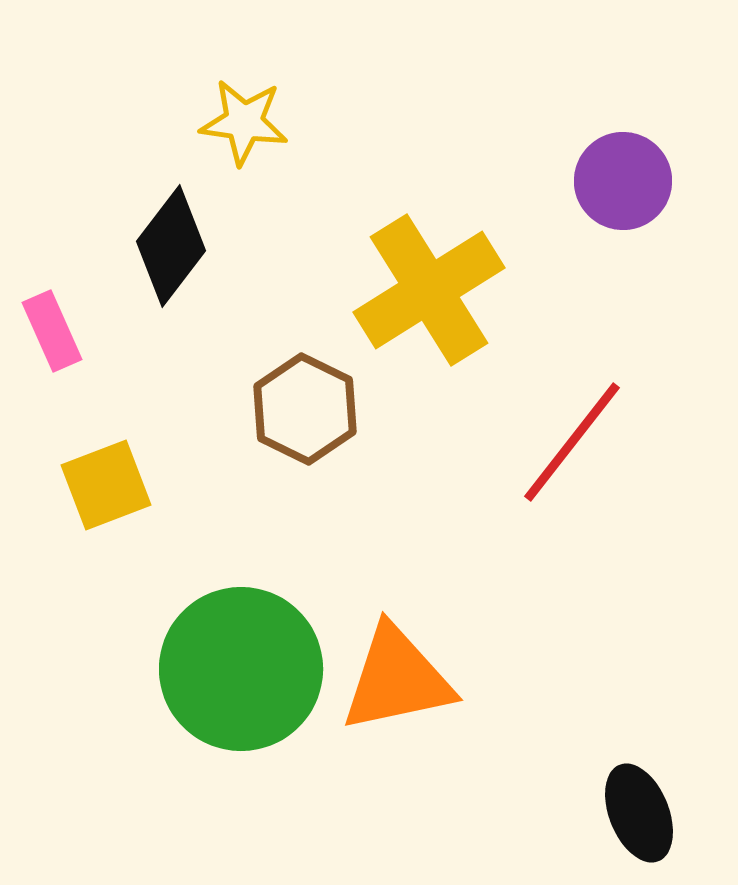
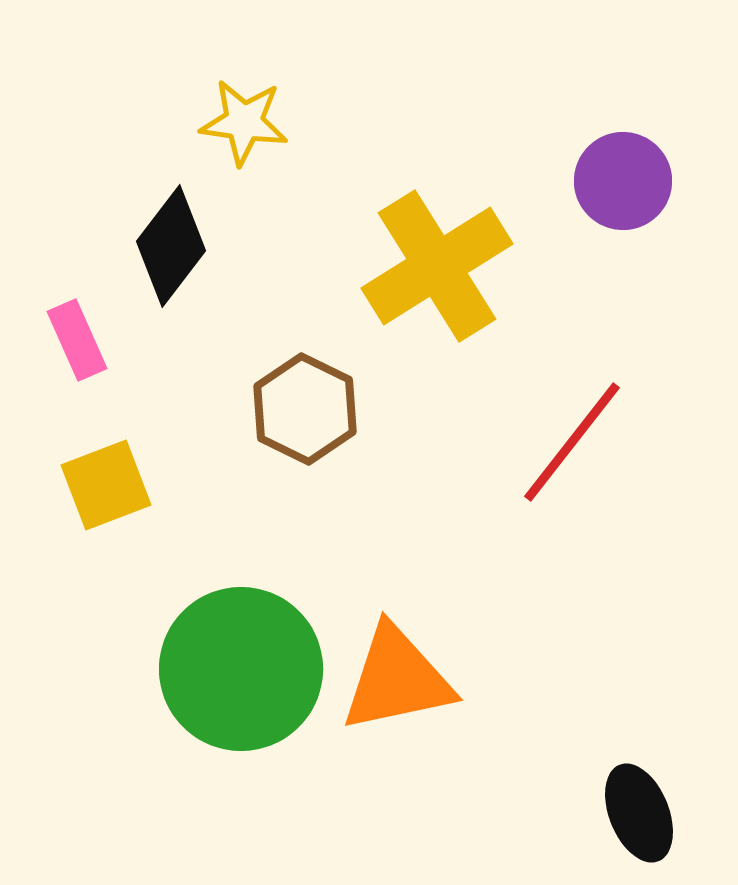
yellow cross: moved 8 px right, 24 px up
pink rectangle: moved 25 px right, 9 px down
